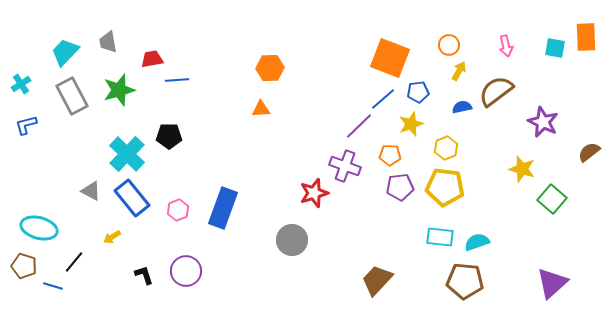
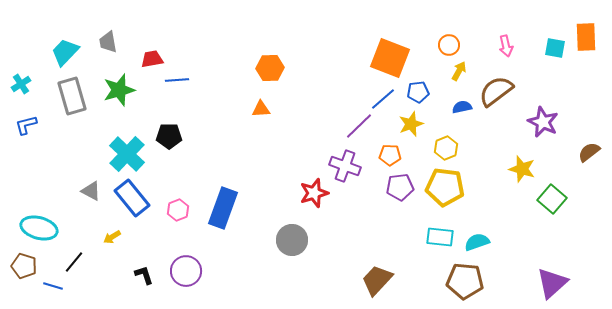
gray rectangle at (72, 96): rotated 12 degrees clockwise
